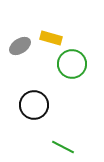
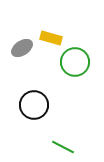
gray ellipse: moved 2 px right, 2 px down
green circle: moved 3 px right, 2 px up
